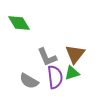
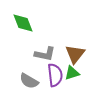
green diamond: moved 4 px right; rotated 10 degrees clockwise
gray L-shape: moved 2 px left, 3 px up; rotated 55 degrees counterclockwise
purple semicircle: moved 2 px up
